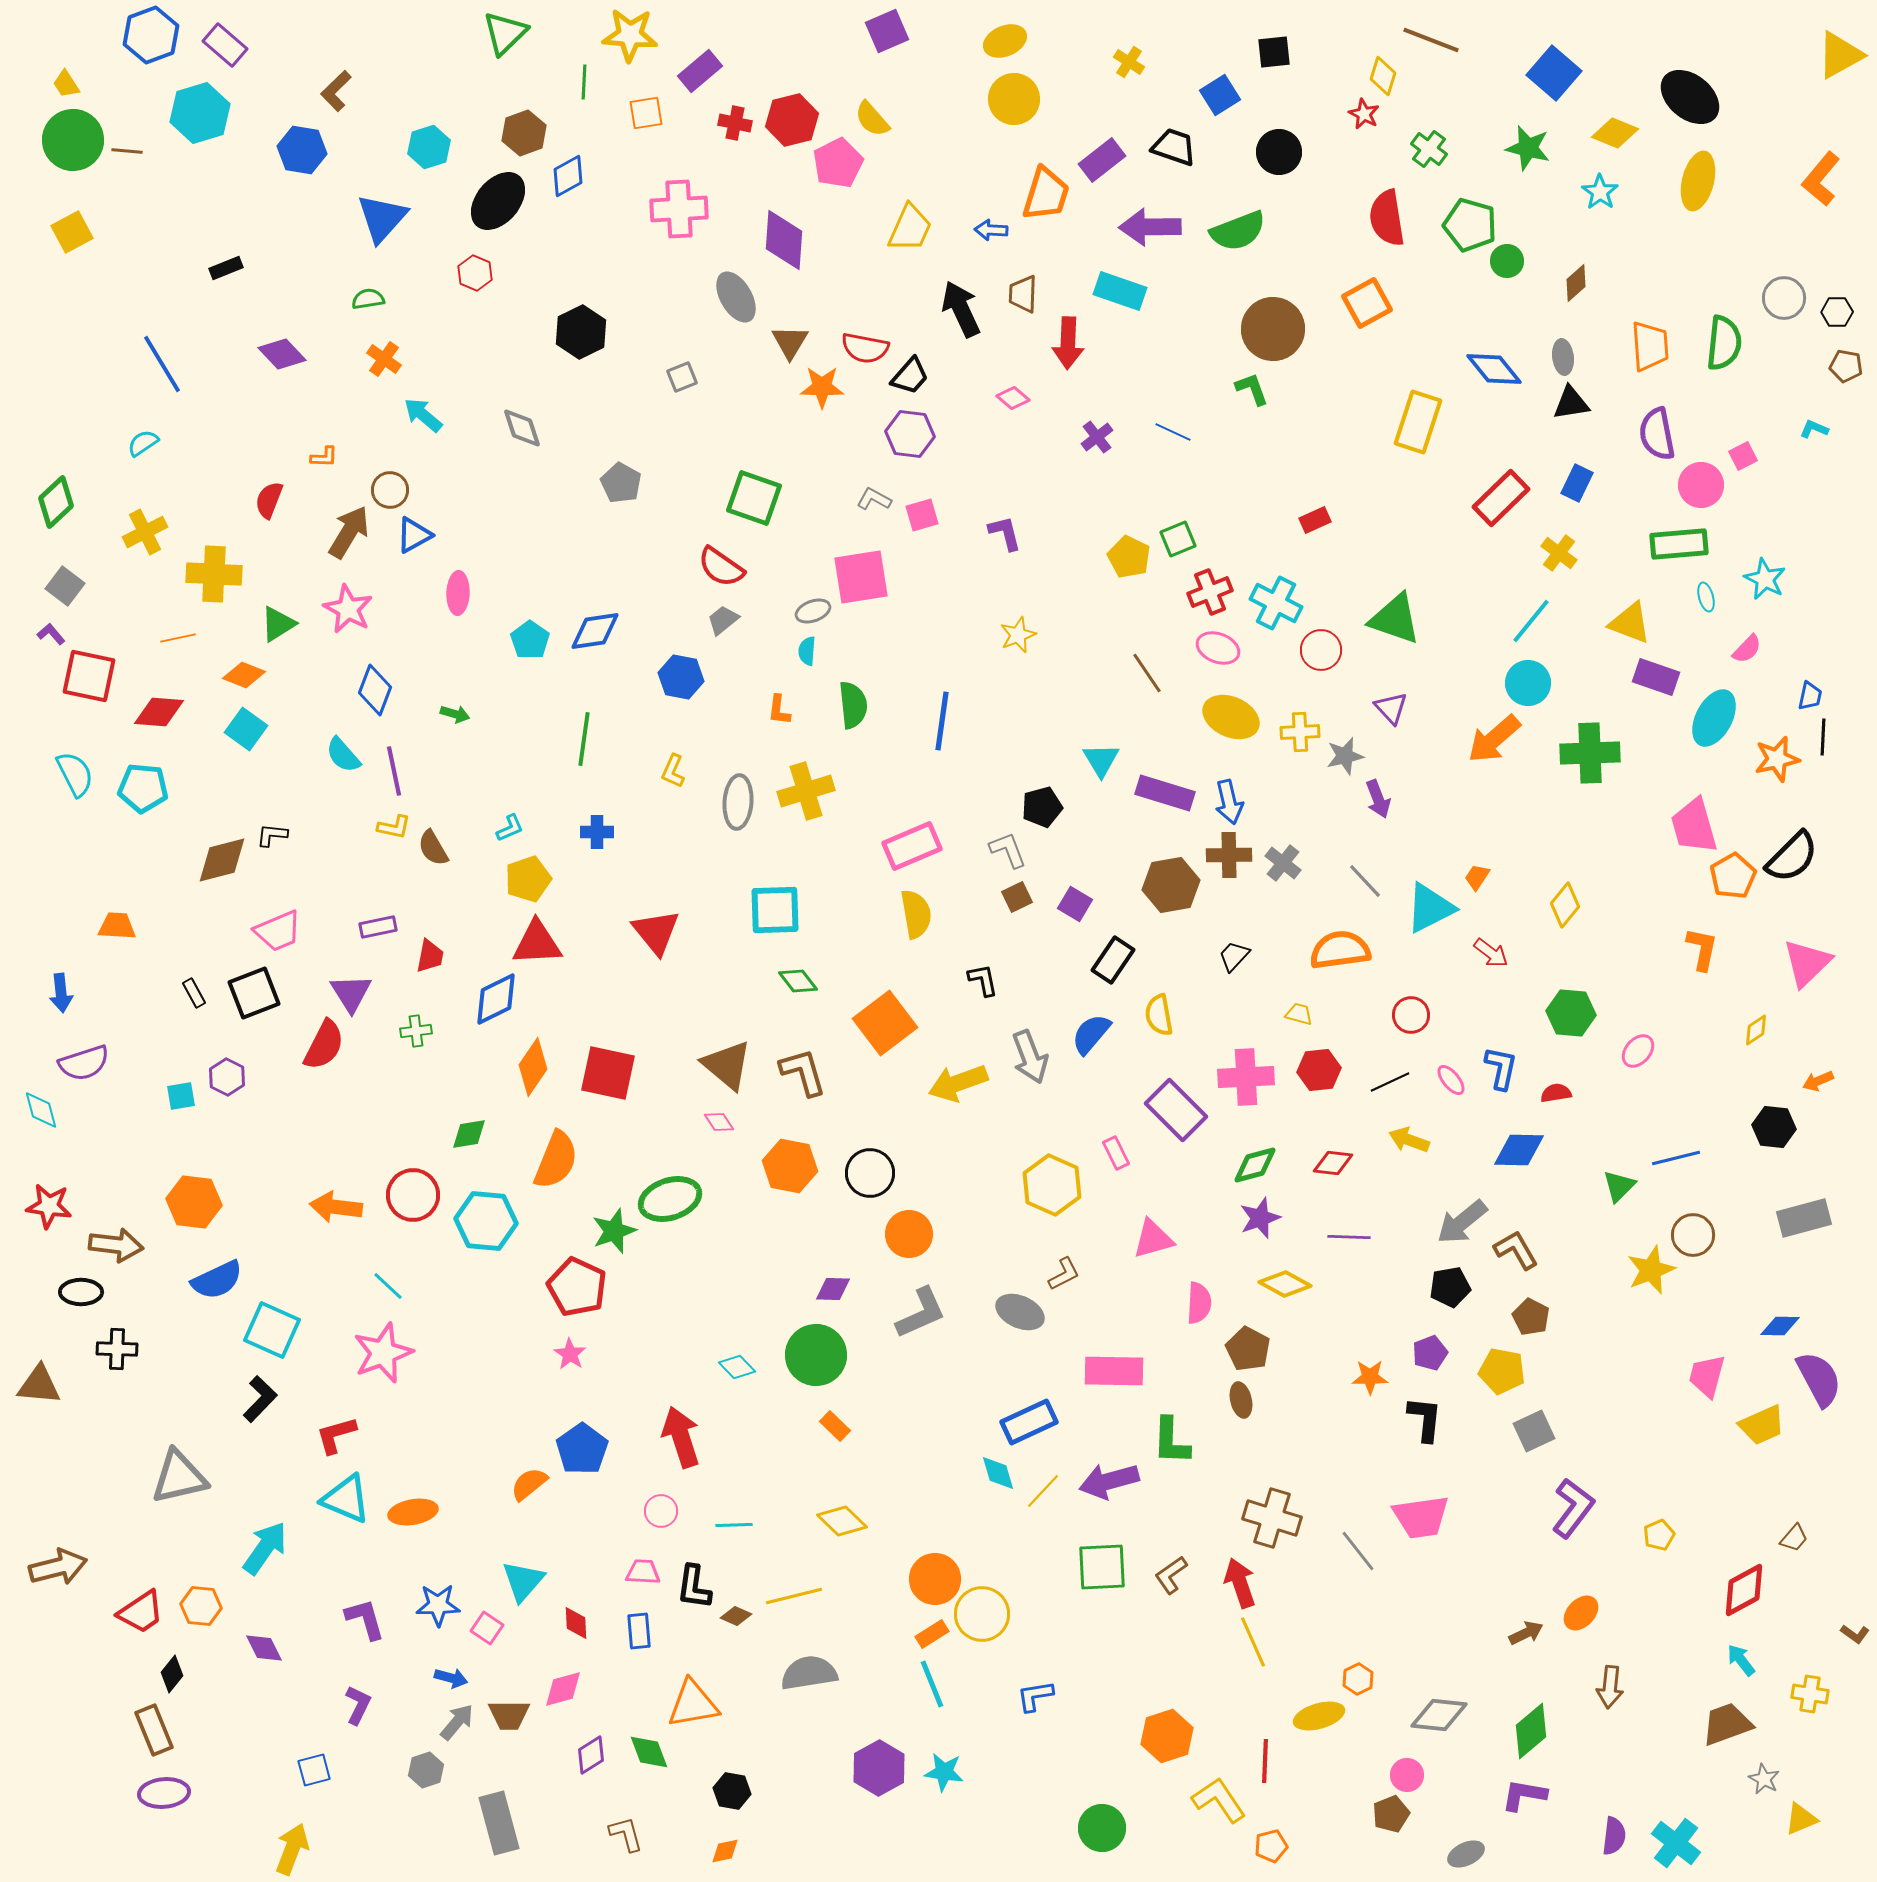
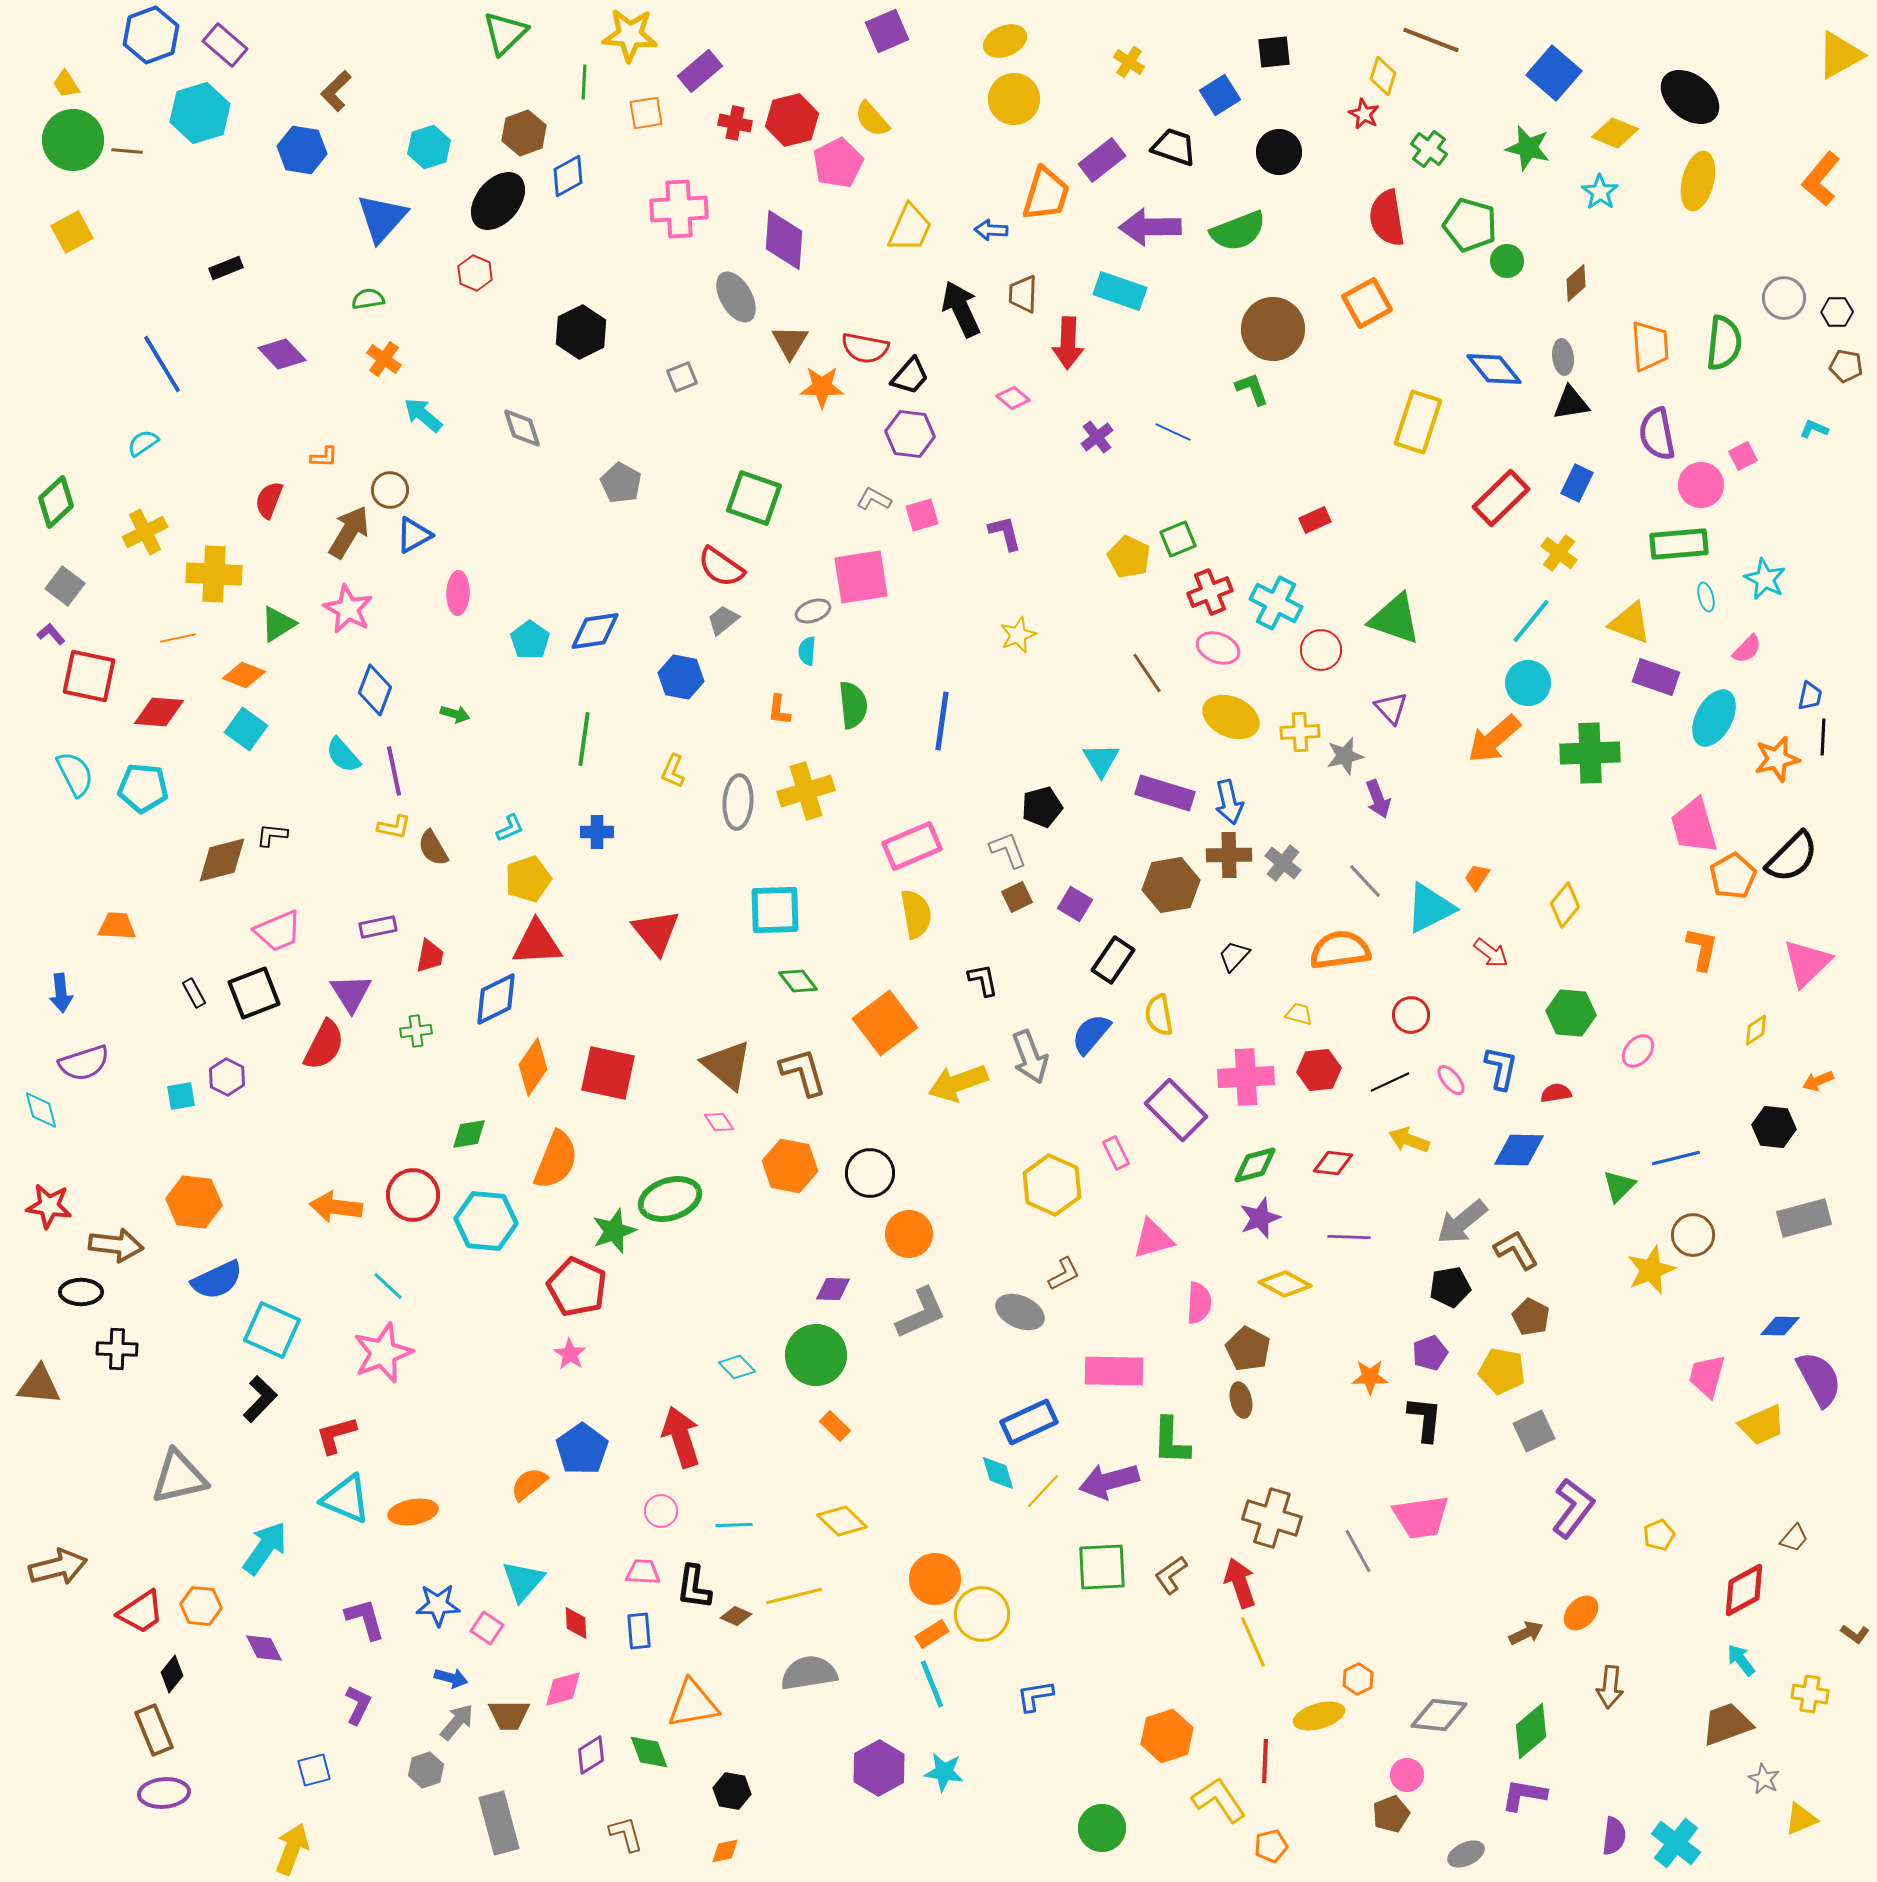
gray line at (1358, 1551): rotated 9 degrees clockwise
